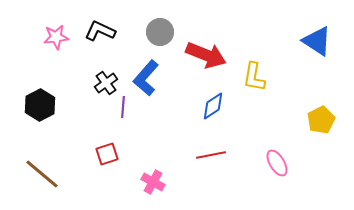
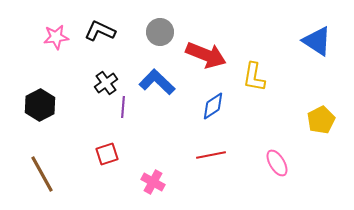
blue L-shape: moved 11 px right, 4 px down; rotated 93 degrees clockwise
brown line: rotated 21 degrees clockwise
